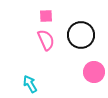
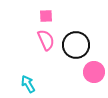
black circle: moved 5 px left, 10 px down
cyan arrow: moved 2 px left
